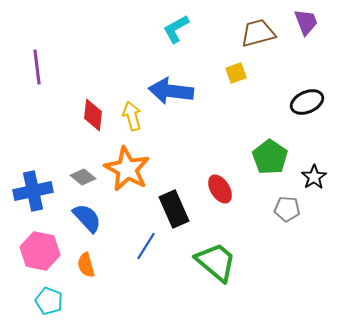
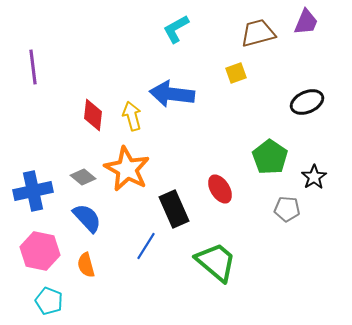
purple trapezoid: rotated 44 degrees clockwise
purple line: moved 4 px left
blue arrow: moved 1 px right, 3 px down
